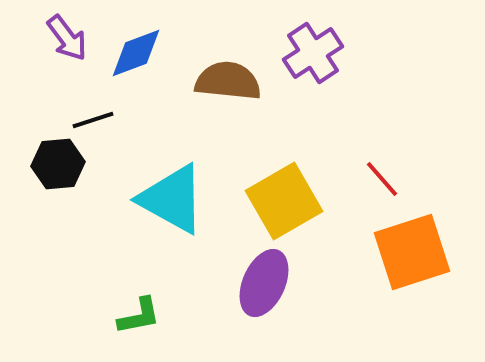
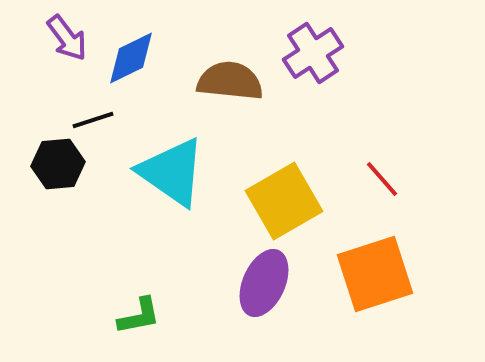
blue diamond: moved 5 px left, 5 px down; rotated 6 degrees counterclockwise
brown semicircle: moved 2 px right
cyan triangle: moved 27 px up; rotated 6 degrees clockwise
orange square: moved 37 px left, 22 px down
